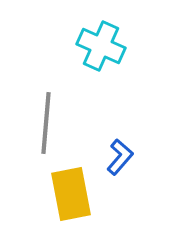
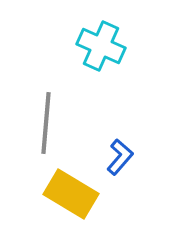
yellow rectangle: rotated 48 degrees counterclockwise
